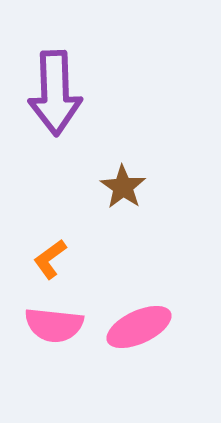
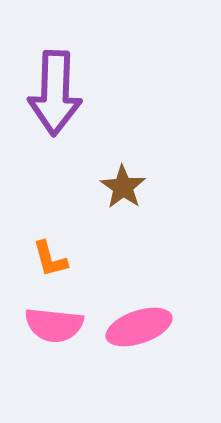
purple arrow: rotated 4 degrees clockwise
orange L-shape: rotated 69 degrees counterclockwise
pink ellipse: rotated 6 degrees clockwise
